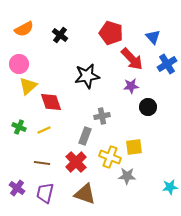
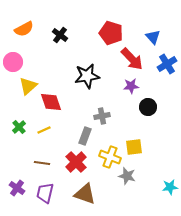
pink circle: moved 6 px left, 2 px up
green cross: rotated 24 degrees clockwise
gray star: rotated 12 degrees clockwise
